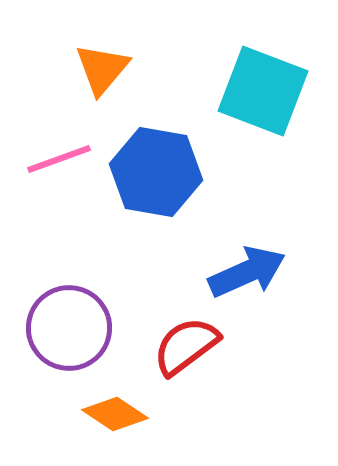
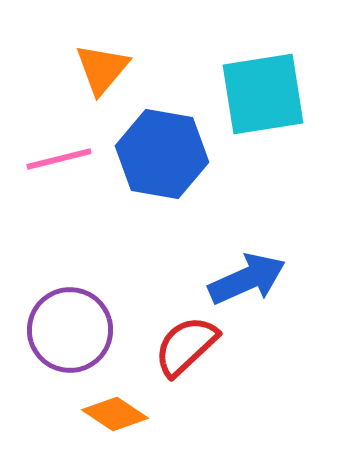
cyan square: moved 3 px down; rotated 30 degrees counterclockwise
pink line: rotated 6 degrees clockwise
blue hexagon: moved 6 px right, 18 px up
blue arrow: moved 7 px down
purple circle: moved 1 px right, 2 px down
red semicircle: rotated 6 degrees counterclockwise
